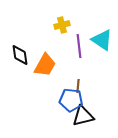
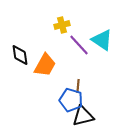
purple line: moved 1 px up; rotated 35 degrees counterclockwise
blue pentagon: rotated 10 degrees clockwise
